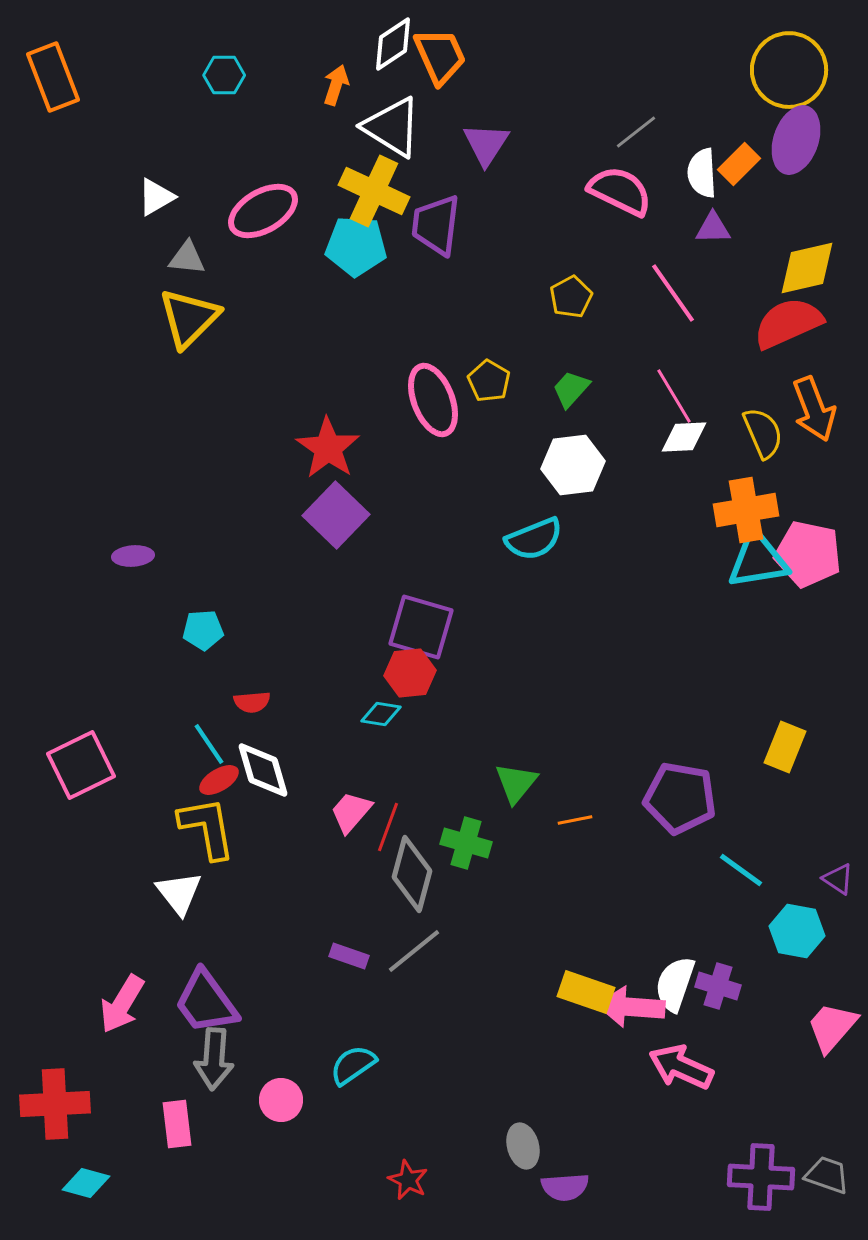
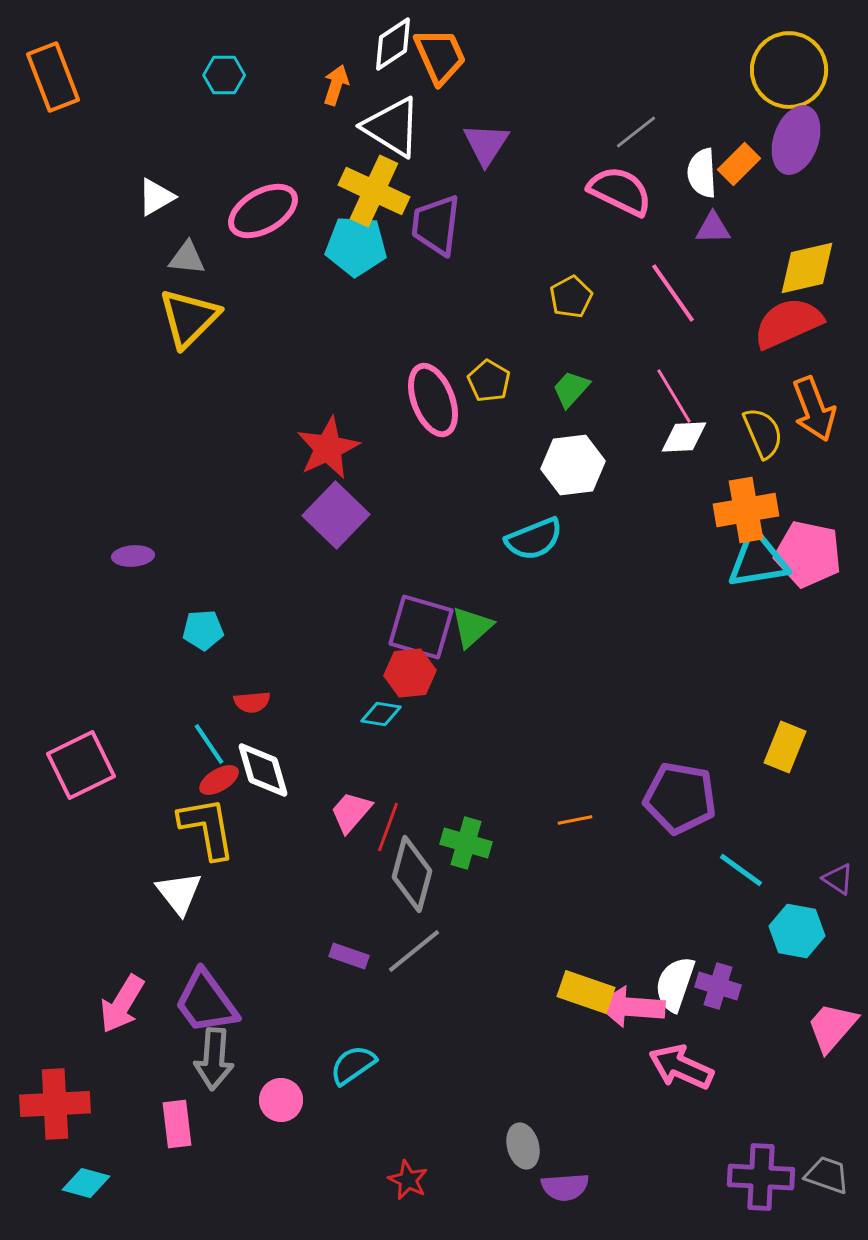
red star at (328, 448): rotated 12 degrees clockwise
green triangle at (516, 783): moved 44 px left, 156 px up; rotated 9 degrees clockwise
